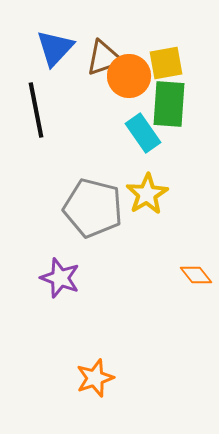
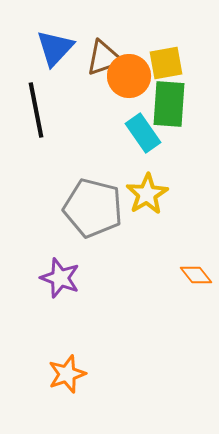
orange star: moved 28 px left, 4 px up
